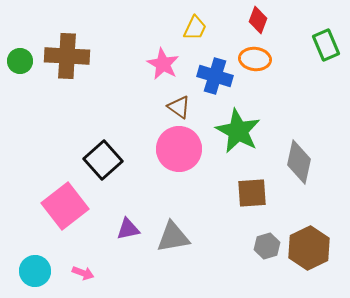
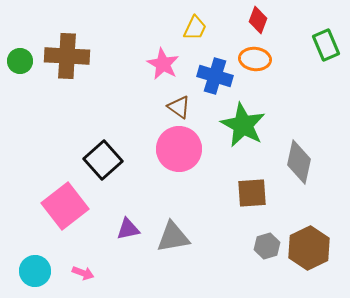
green star: moved 5 px right, 6 px up
